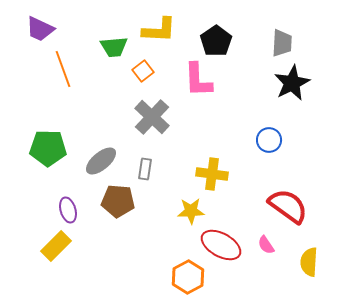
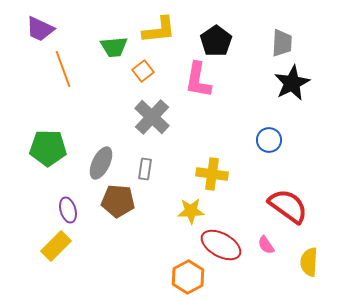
yellow L-shape: rotated 9 degrees counterclockwise
pink L-shape: rotated 12 degrees clockwise
gray ellipse: moved 2 px down; rotated 24 degrees counterclockwise
